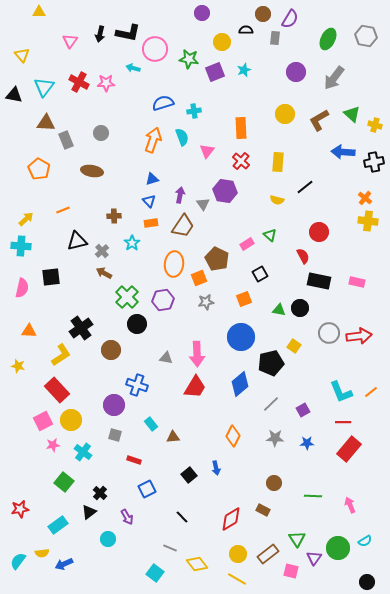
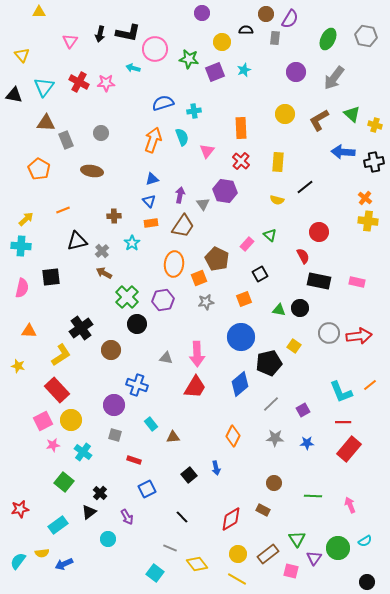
brown circle at (263, 14): moved 3 px right
pink rectangle at (247, 244): rotated 16 degrees counterclockwise
black pentagon at (271, 363): moved 2 px left
orange line at (371, 392): moved 1 px left, 7 px up
